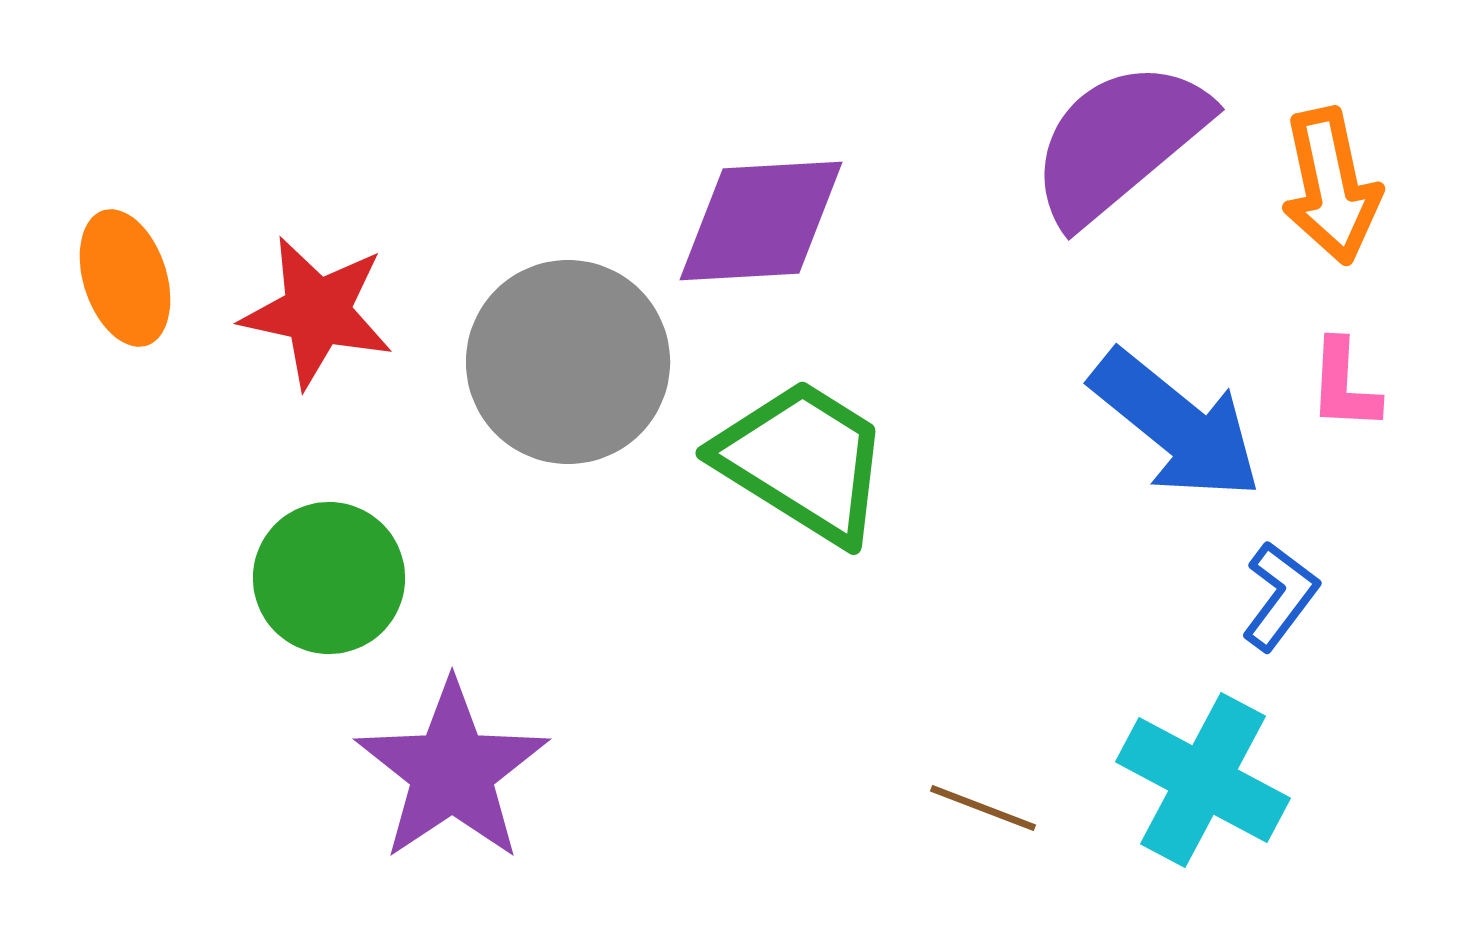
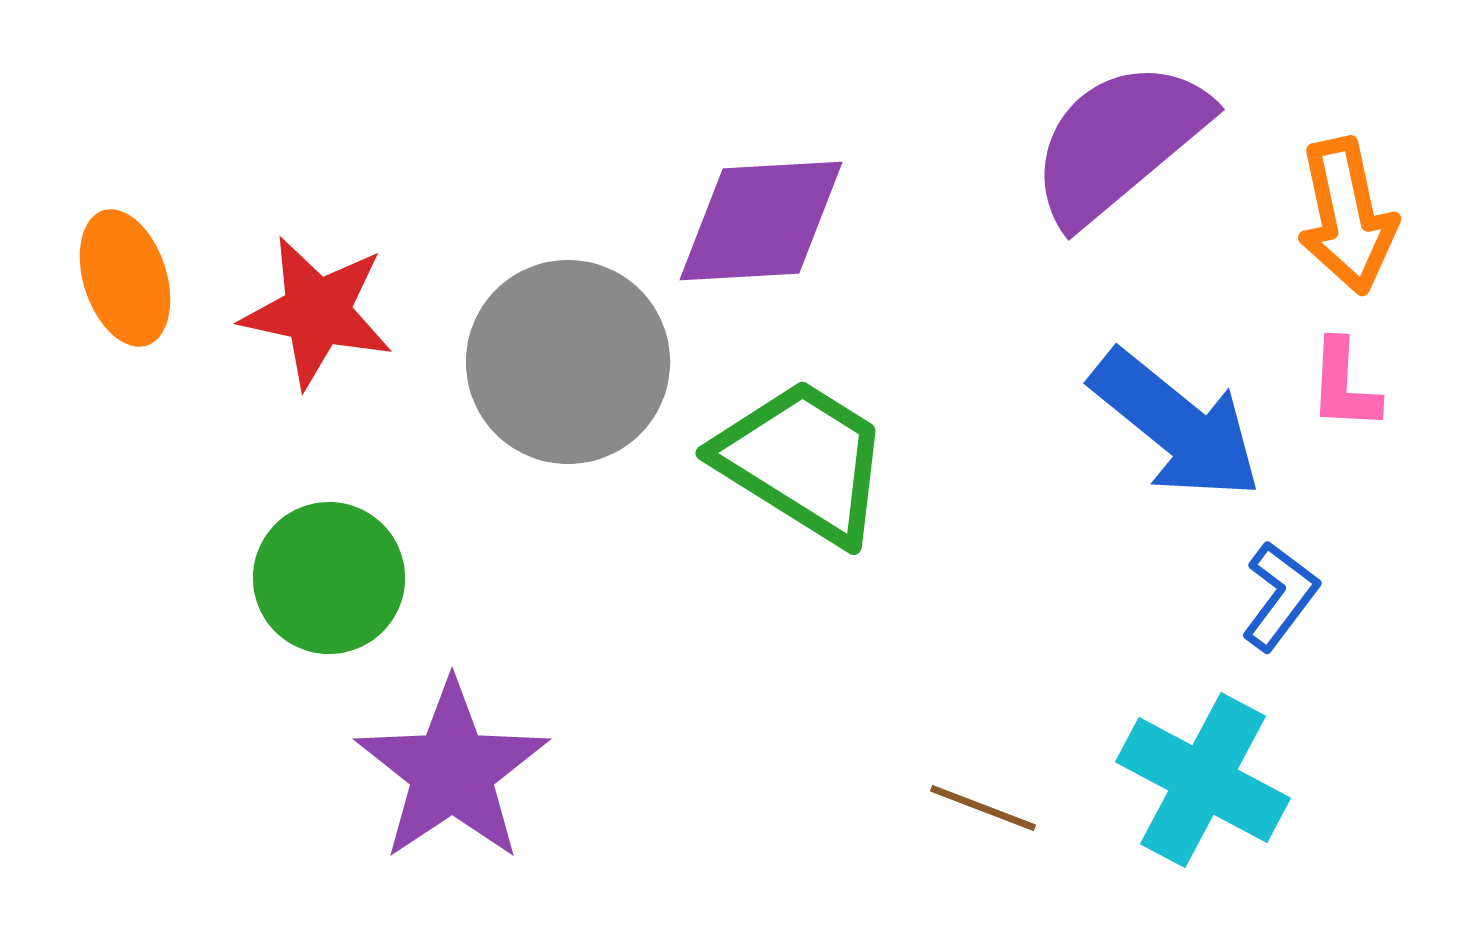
orange arrow: moved 16 px right, 30 px down
